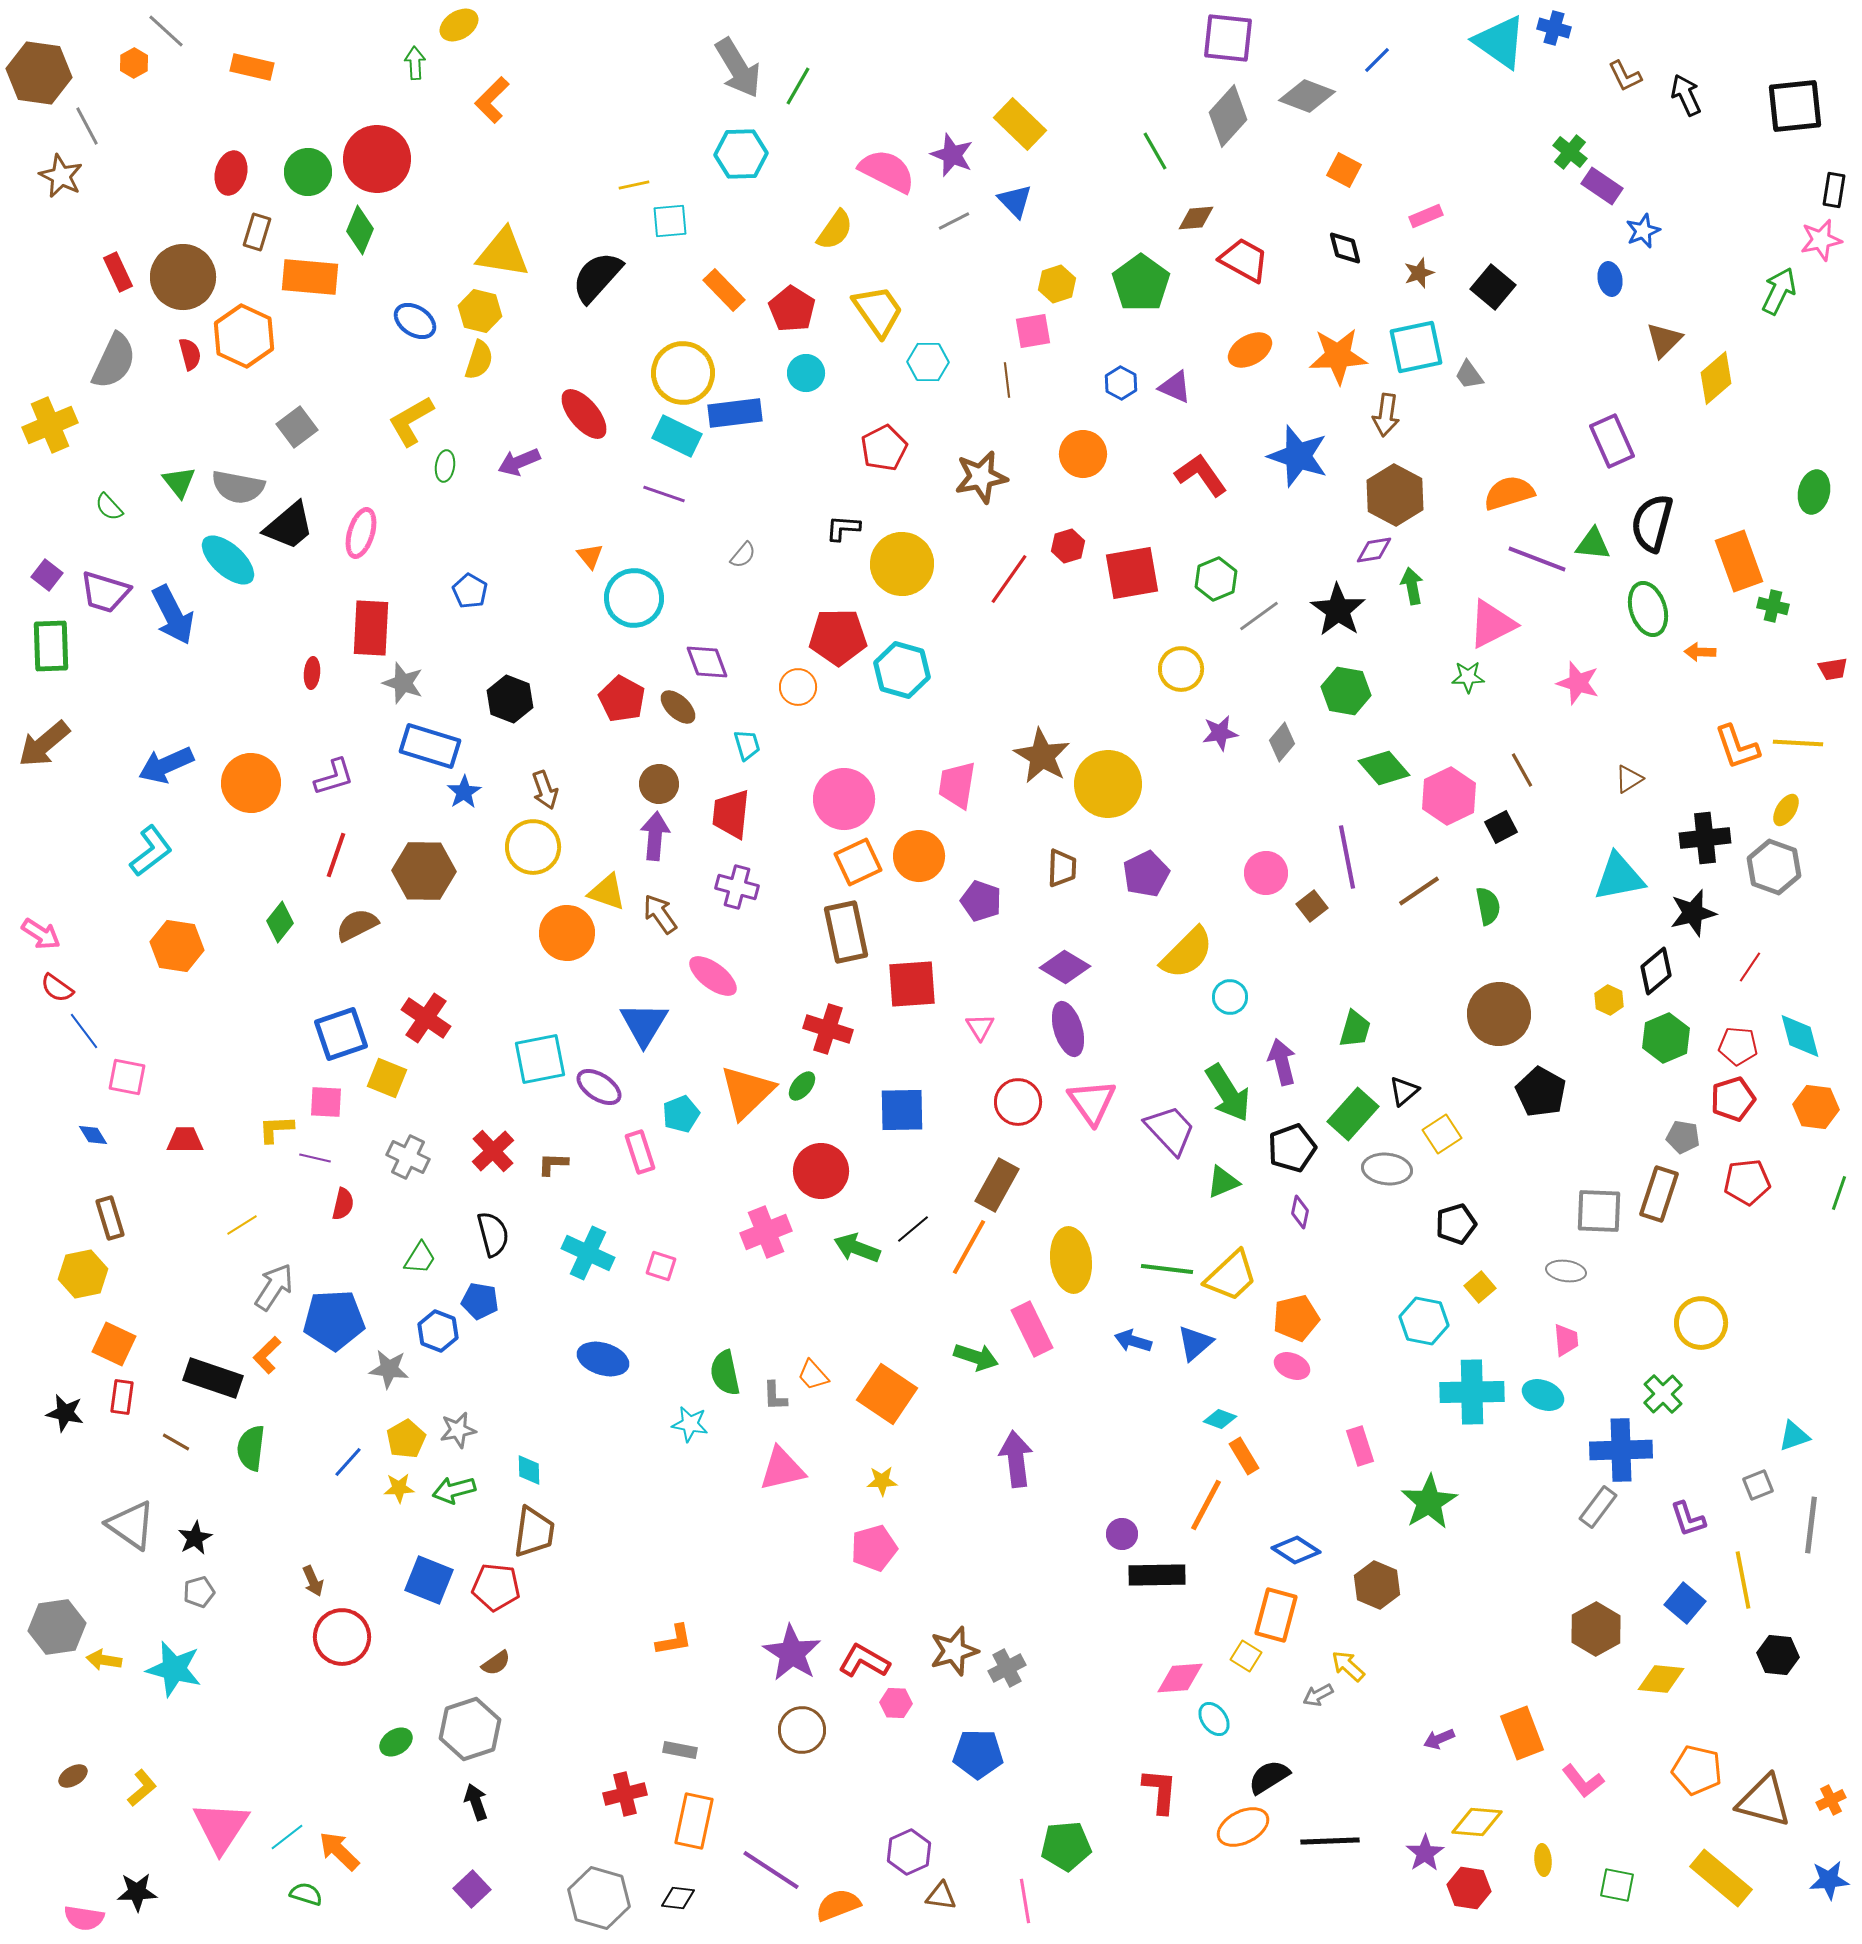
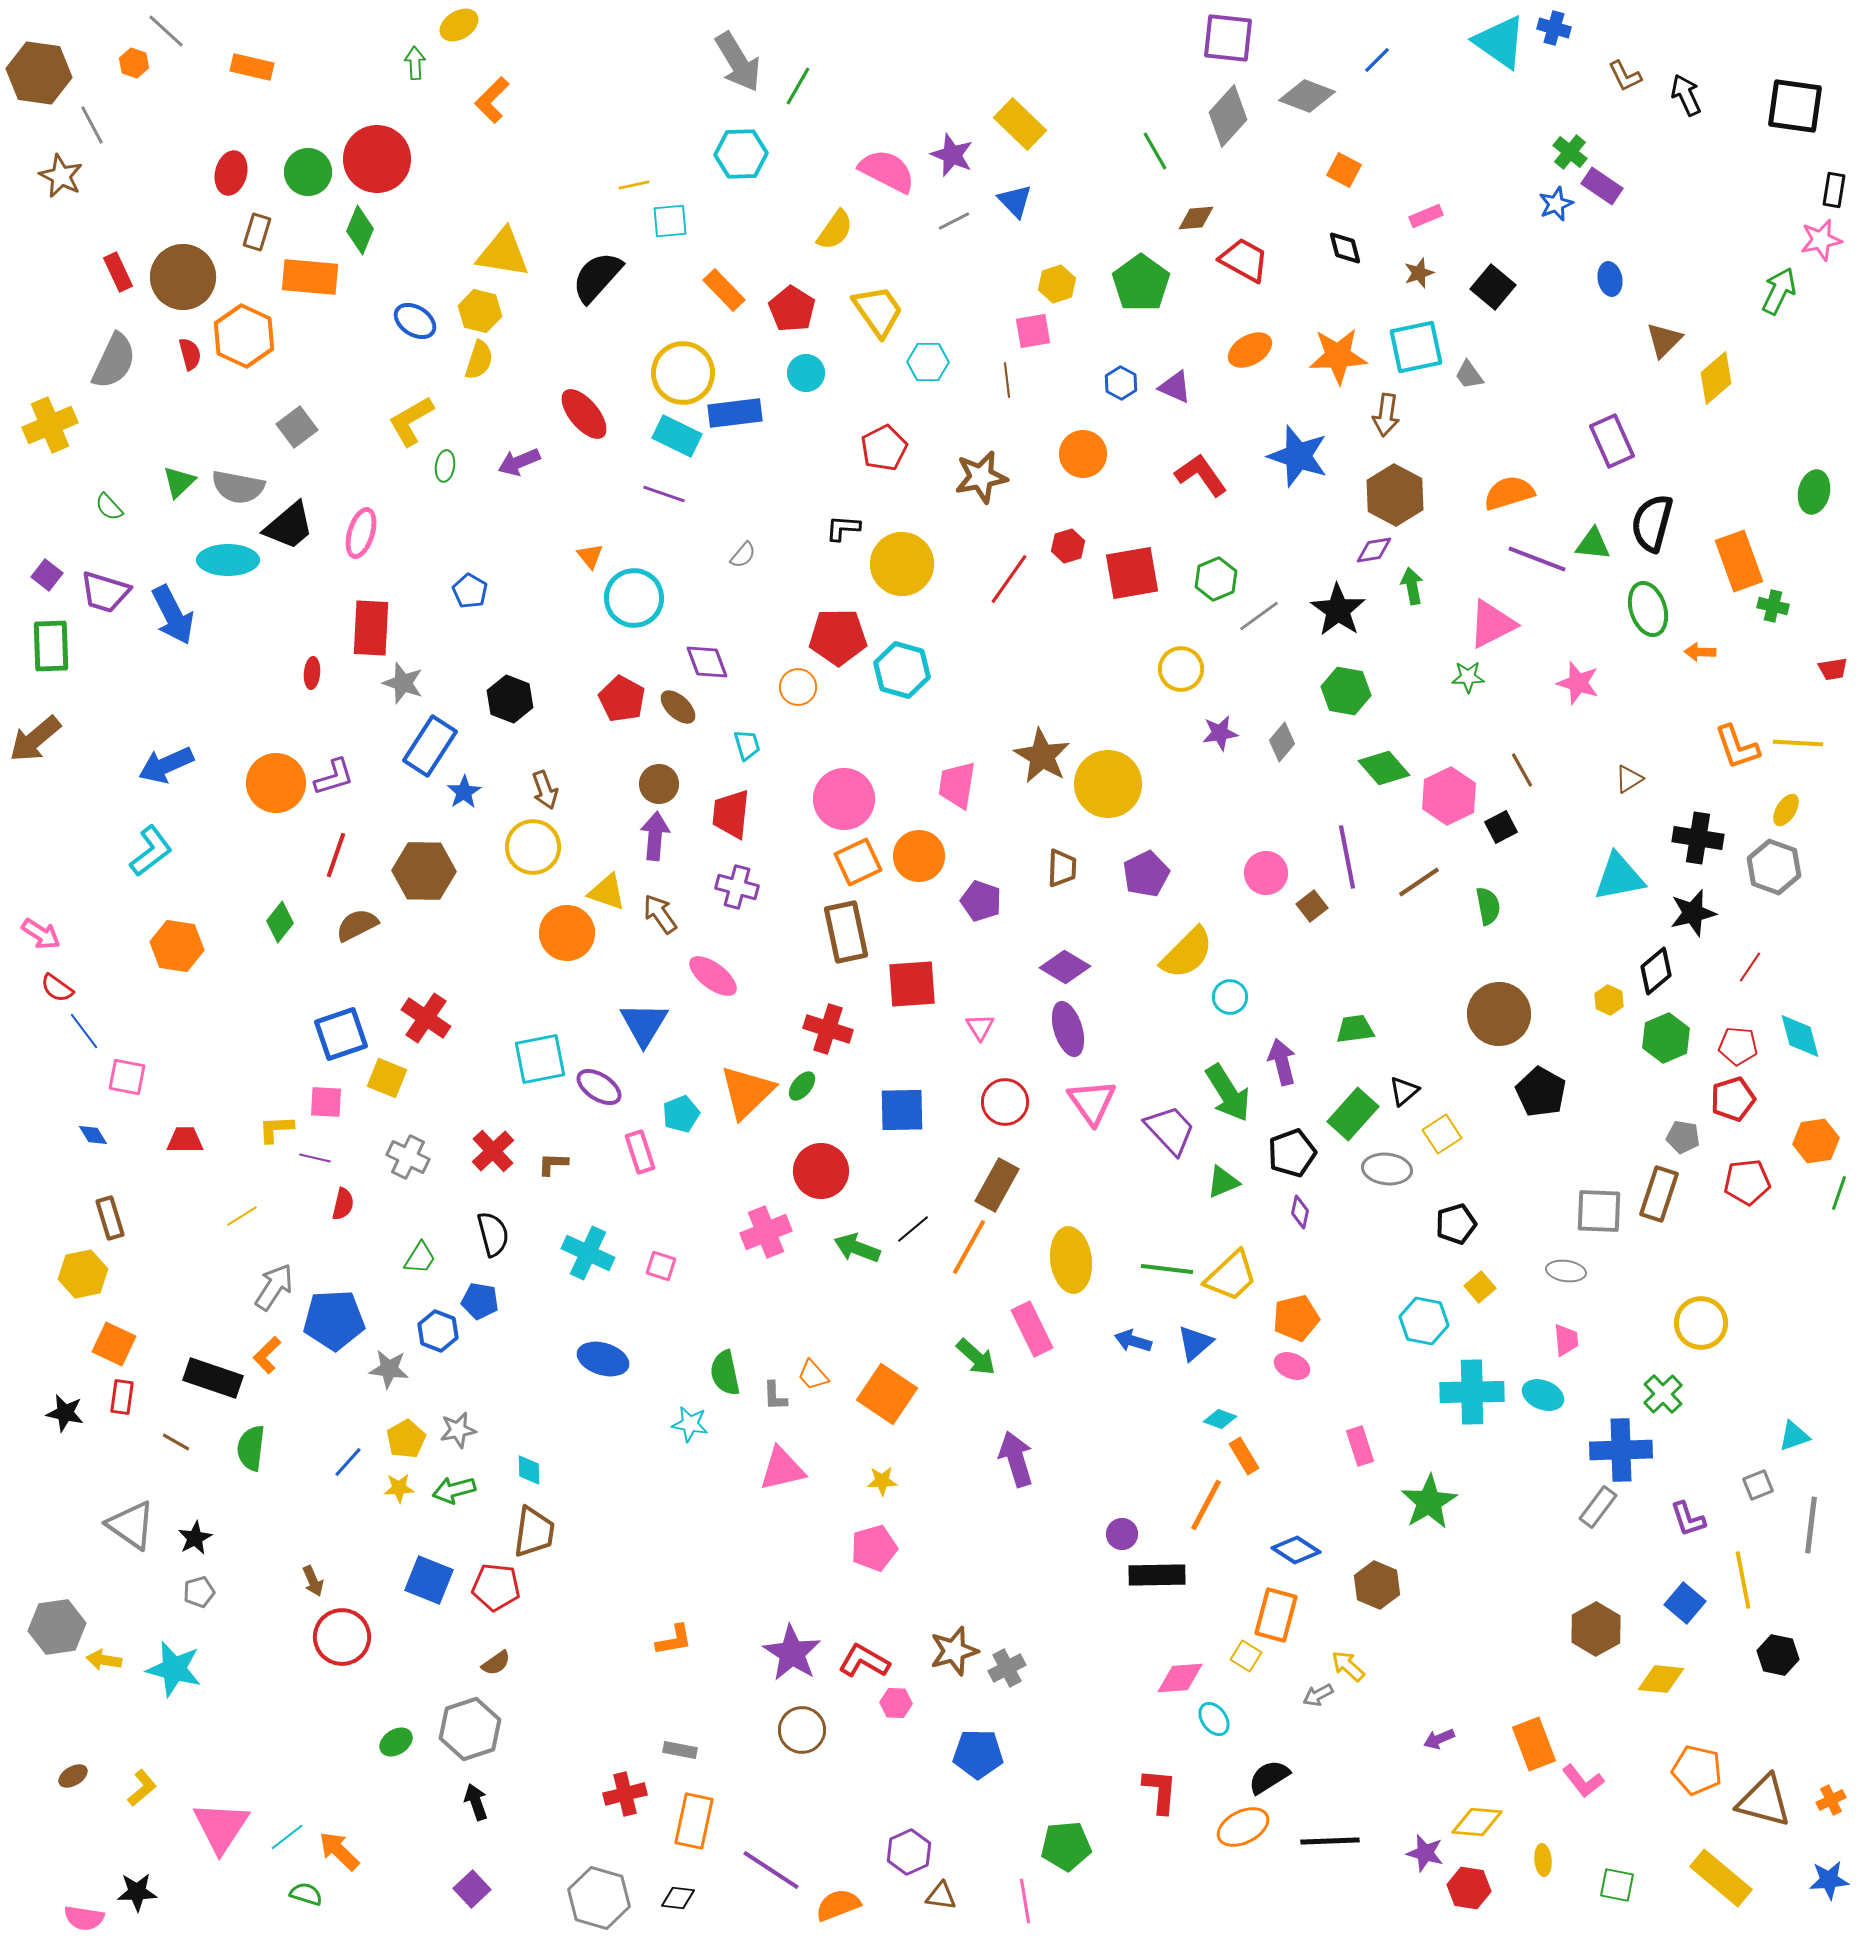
orange hexagon at (134, 63): rotated 12 degrees counterclockwise
gray arrow at (738, 68): moved 6 px up
black square at (1795, 106): rotated 14 degrees clockwise
gray line at (87, 126): moved 5 px right, 1 px up
blue star at (1643, 231): moved 87 px left, 27 px up
green triangle at (179, 482): rotated 24 degrees clockwise
cyan ellipse at (228, 560): rotated 42 degrees counterclockwise
brown arrow at (44, 744): moved 9 px left, 5 px up
blue rectangle at (430, 746): rotated 74 degrees counterclockwise
orange circle at (251, 783): moved 25 px right
black cross at (1705, 838): moved 7 px left; rotated 15 degrees clockwise
brown line at (1419, 891): moved 9 px up
green trapezoid at (1355, 1029): rotated 114 degrees counterclockwise
red circle at (1018, 1102): moved 13 px left
orange hexagon at (1816, 1107): moved 34 px down; rotated 15 degrees counterclockwise
black pentagon at (1292, 1148): moved 5 px down
yellow line at (242, 1225): moved 9 px up
green arrow at (976, 1357): rotated 24 degrees clockwise
purple arrow at (1016, 1459): rotated 10 degrees counterclockwise
black hexagon at (1778, 1655): rotated 6 degrees clockwise
orange rectangle at (1522, 1733): moved 12 px right, 11 px down
purple star at (1425, 1853): rotated 24 degrees counterclockwise
